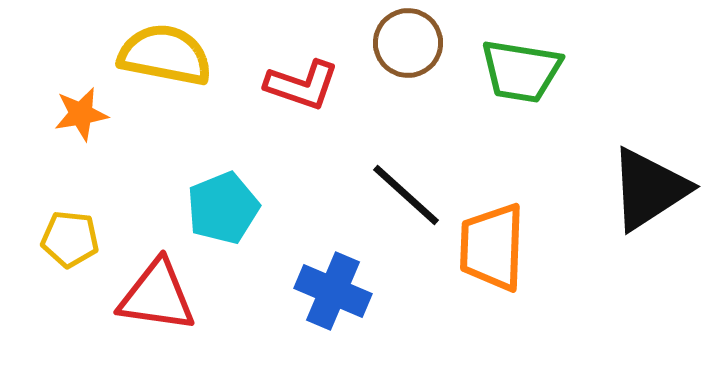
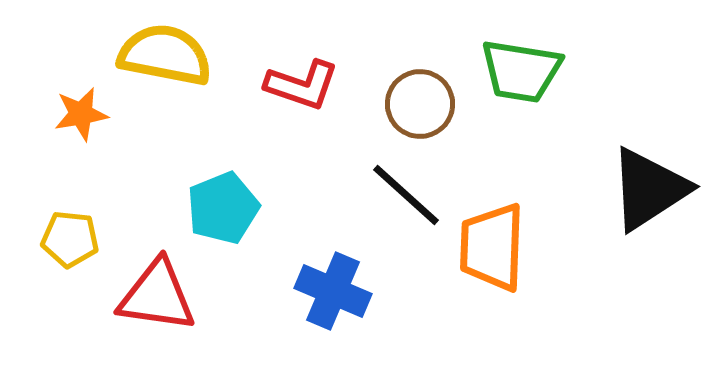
brown circle: moved 12 px right, 61 px down
